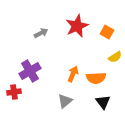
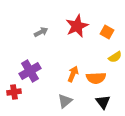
gray arrow: moved 1 px up
